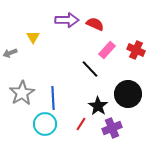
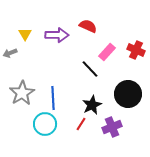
purple arrow: moved 10 px left, 15 px down
red semicircle: moved 7 px left, 2 px down
yellow triangle: moved 8 px left, 3 px up
pink rectangle: moved 2 px down
black star: moved 6 px left, 1 px up; rotated 12 degrees clockwise
purple cross: moved 1 px up
